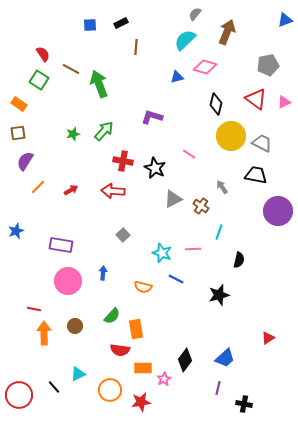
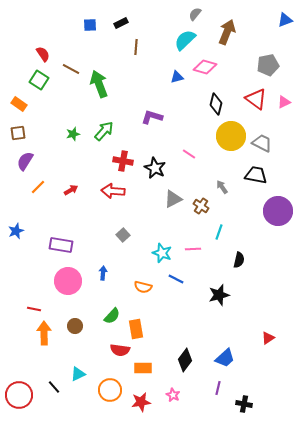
pink star at (164, 379): moved 9 px right, 16 px down; rotated 16 degrees counterclockwise
